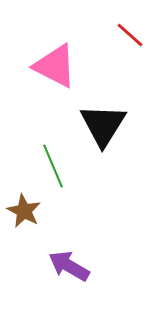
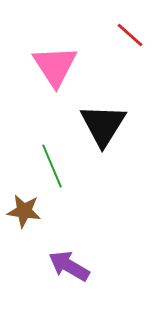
pink triangle: rotated 30 degrees clockwise
green line: moved 1 px left
brown star: rotated 20 degrees counterclockwise
